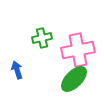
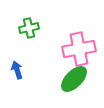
green cross: moved 13 px left, 10 px up
pink cross: moved 1 px right, 1 px up
